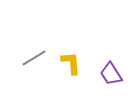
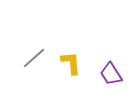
gray line: rotated 10 degrees counterclockwise
